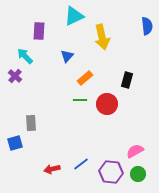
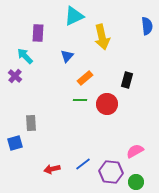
purple rectangle: moved 1 px left, 2 px down
blue line: moved 2 px right
green circle: moved 2 px left, 8 px down
